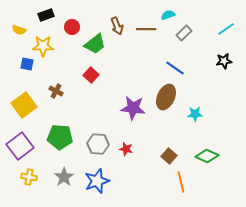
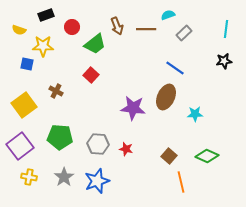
cyan line: rotated 48 degrees counterclockwise
